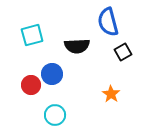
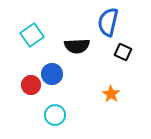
blue semicircle: rotated 28 degrees clockwise
cyan square: rotated 20 degrees counterclockwise
black square: rotated 36 degrees counterclockwise
